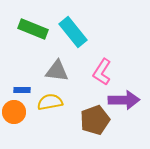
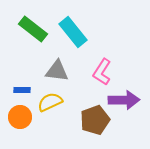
green rectangle: rotated 16 degrees clockwise
yellow semicircle: rotated 15 degrees counterclockwise
orange circle: moved 6 px right, 5 px down
